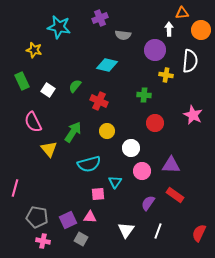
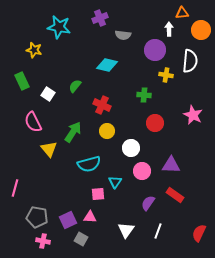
white square: moved 4 px down
red cross: moved 3 px right, 4 px down
